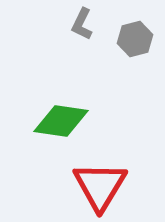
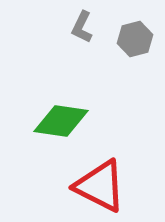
gray L-shape: moved 3 px down
red triangle: rotated 34 degrees counterclockwise
